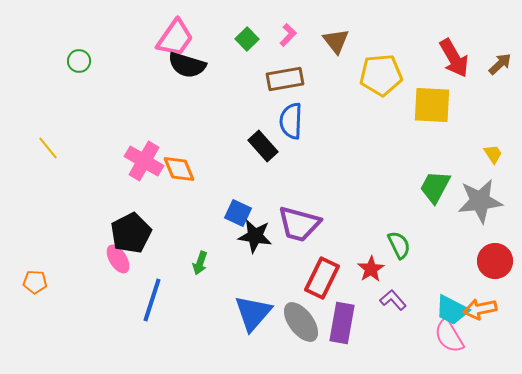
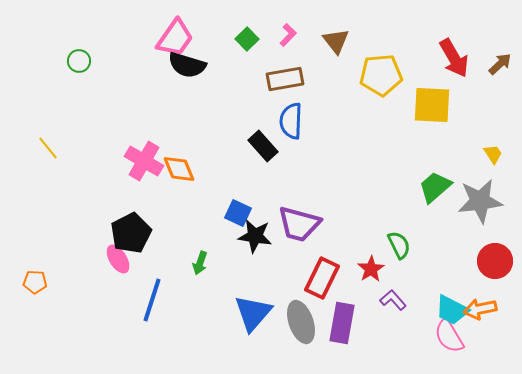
green trapezoid: rotated 21 degrees clockwise
gray ellipse: rotated 18 degrees clockwise
